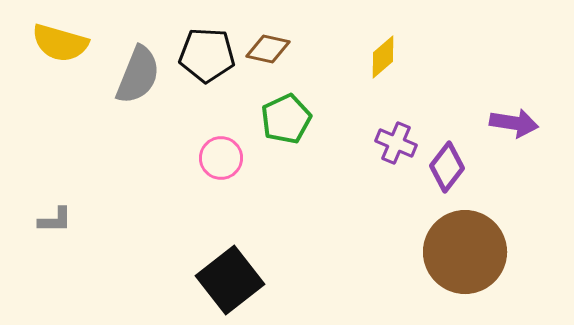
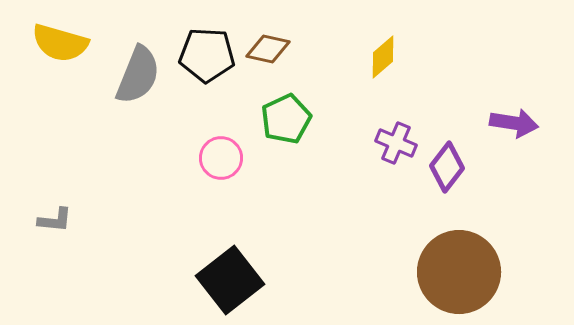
gray L-shape: rotated 6 degrees clockwise
brown circle: moved 6 px left, 20 px down
